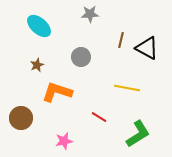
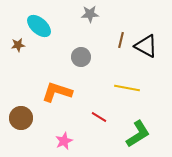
black triangle: moved 1 px left, 2 px up
brown star: moved 19 px left, 20 px up; rotated 16 degrees clockwise
pink star: rotated 12 degrees counterclockwise
